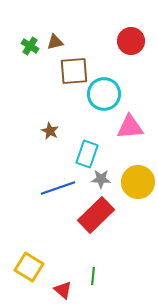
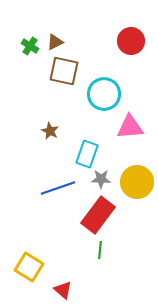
brown triangle: rotated 12 degrees counterclockwise
brown square: moved 10 px left; rotated 16 degrees clockwise
yellow circle: moved 1 px left
red rectangle: moved 2 px right; rotated 9 degrees counterclockwise
green line: moved 7 px right, 26 px up
